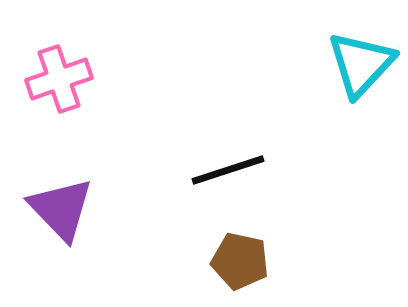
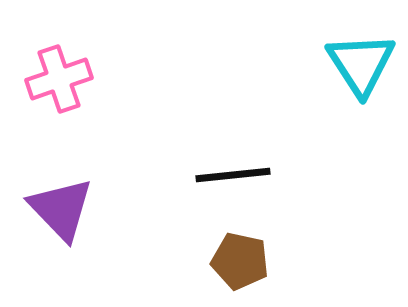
cyan triangle: rotated 16 degrees counterclockwise
black line: moved 5 px right, 5 px down; rotated 12 degrees clockwise
